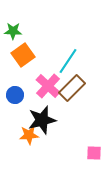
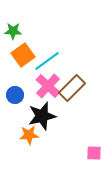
cyan line: moved 21 px left; rotated 20 degrees clockwise
black star: moved 4 px up
